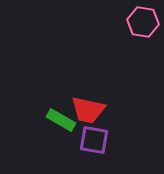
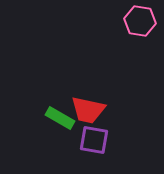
pink hexagon: moved 3 px left, 1 px up
green rectangle: moved 1 px left, 2 px up
